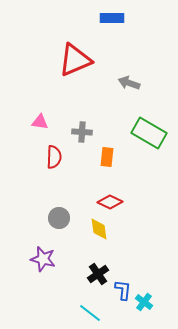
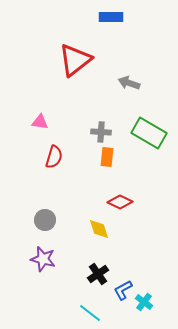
blue rectangle: moved 1 px left, 1 px up
red triangle: rotated 15 degrees counterclockwise
gray cross: moved 19 px right
red semicircle: rotated 15 degrees clockwise
red diamond: moved 10 px right
gray circle: moved 14 px left, 2 px down
yellow diamond: rotated 10 degrees counterclockwise
blue L-shape: rotated 125 degrees counterclockwise
